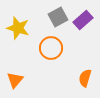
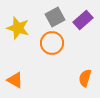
gray square: moved 3 px left
orange circle: moved 1 px right, 5 px up
orange triangle: rotated 42 degrees counterclockwise
